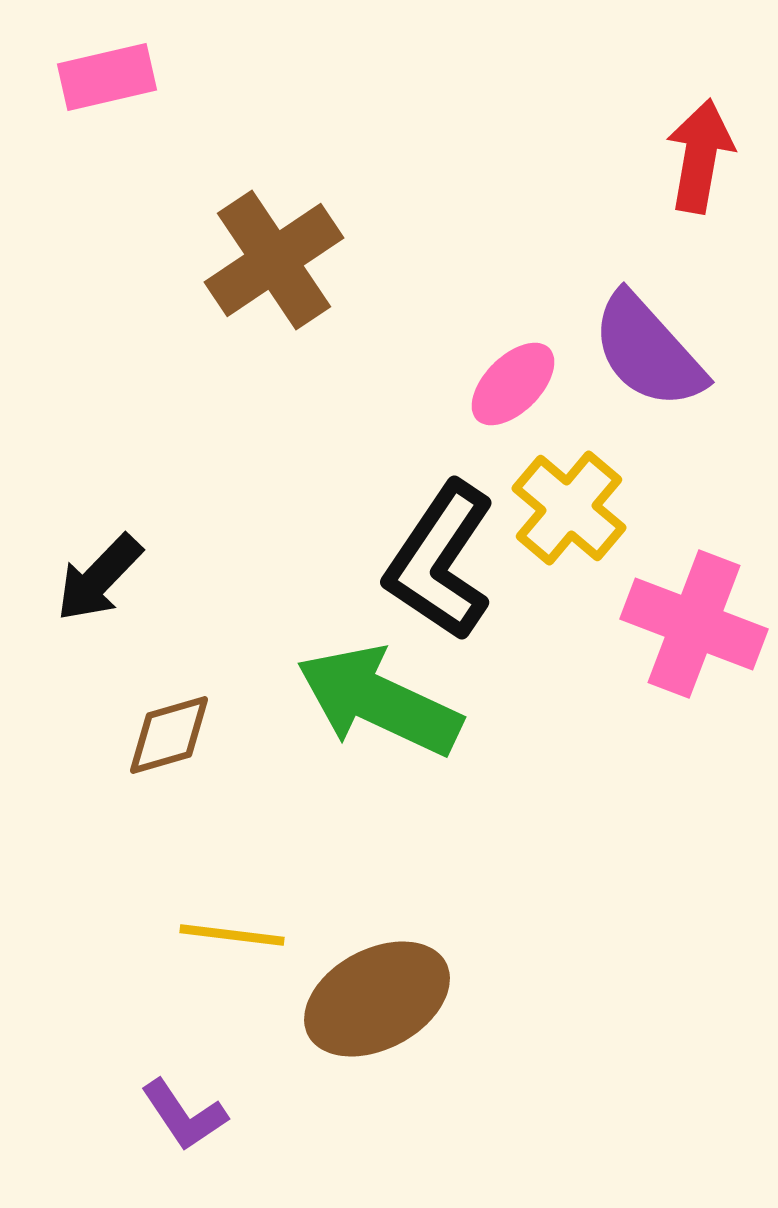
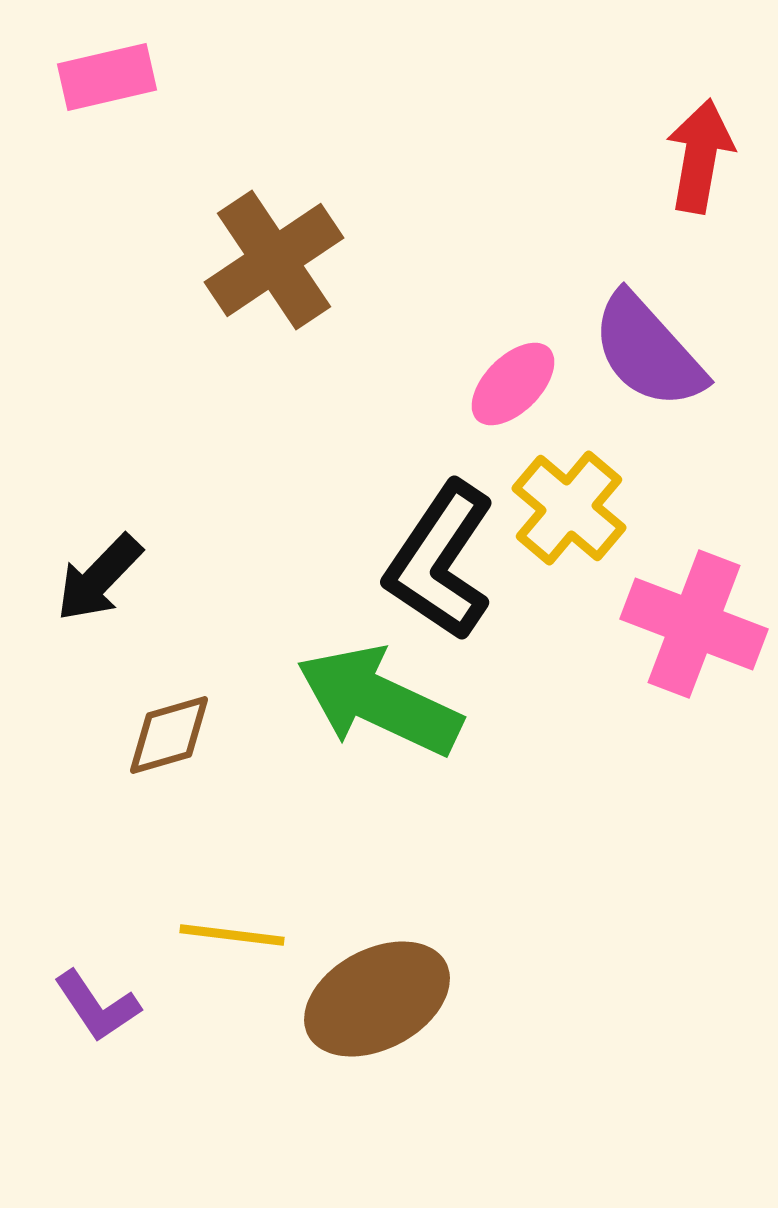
purple L-shape: moved 87 px left, 109 px up
